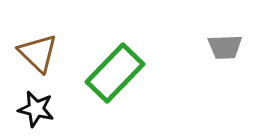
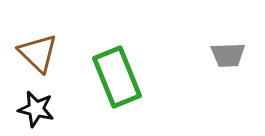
gray trapezoid: moved 3 px right, 8 px down
green rectangle: moved 2 px right, 4 px down; rotated 66 degrees counterclockwise
